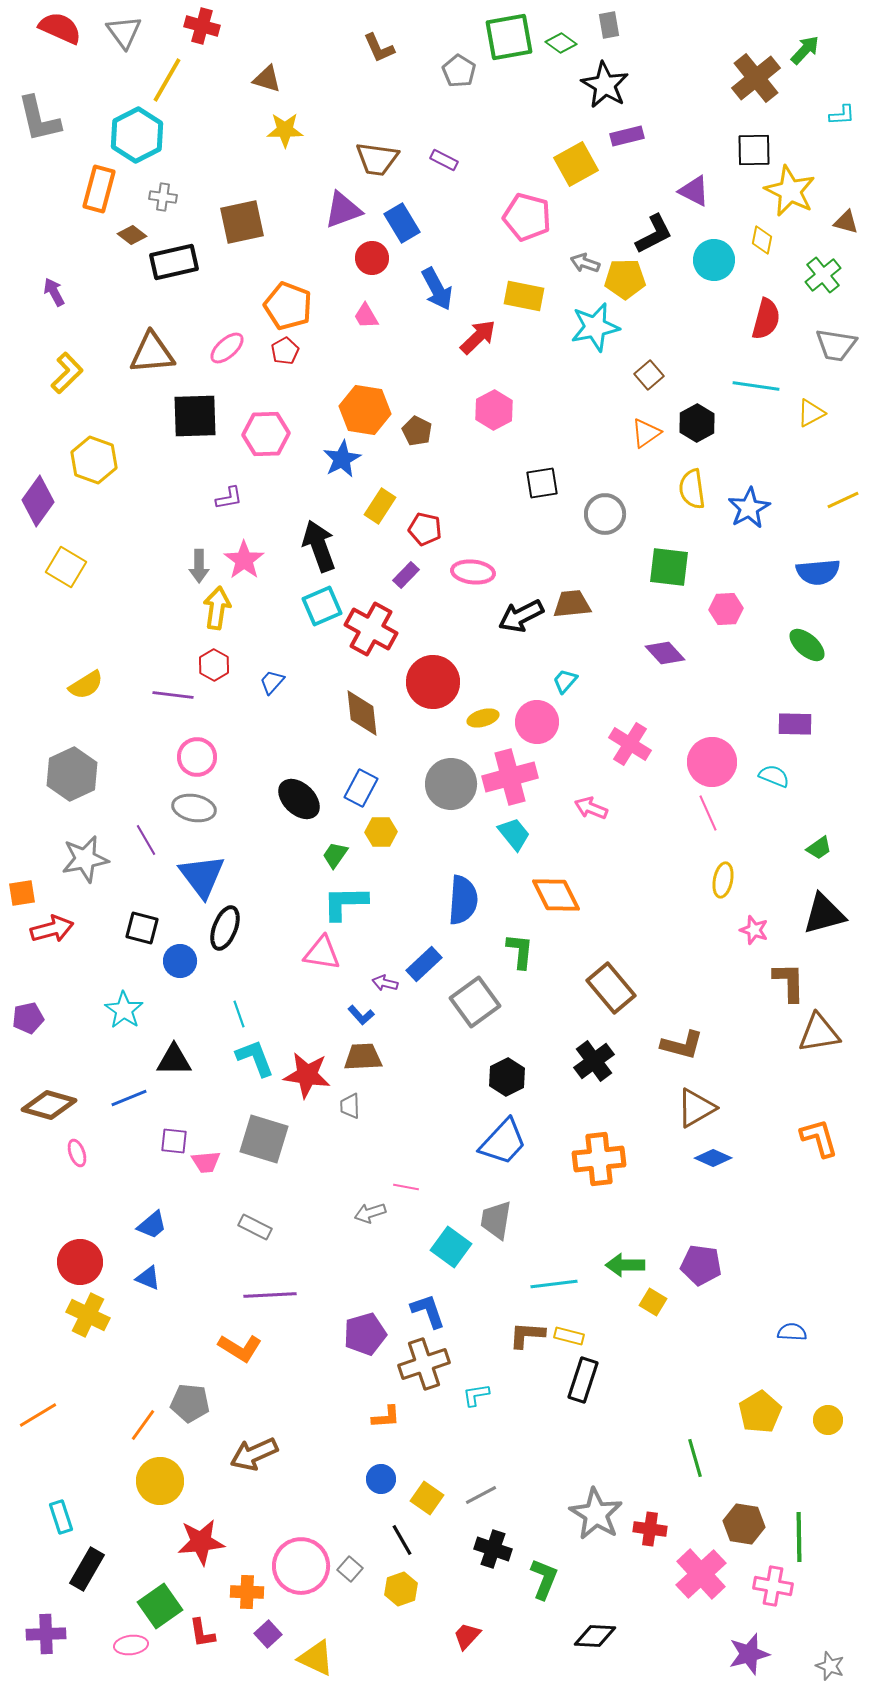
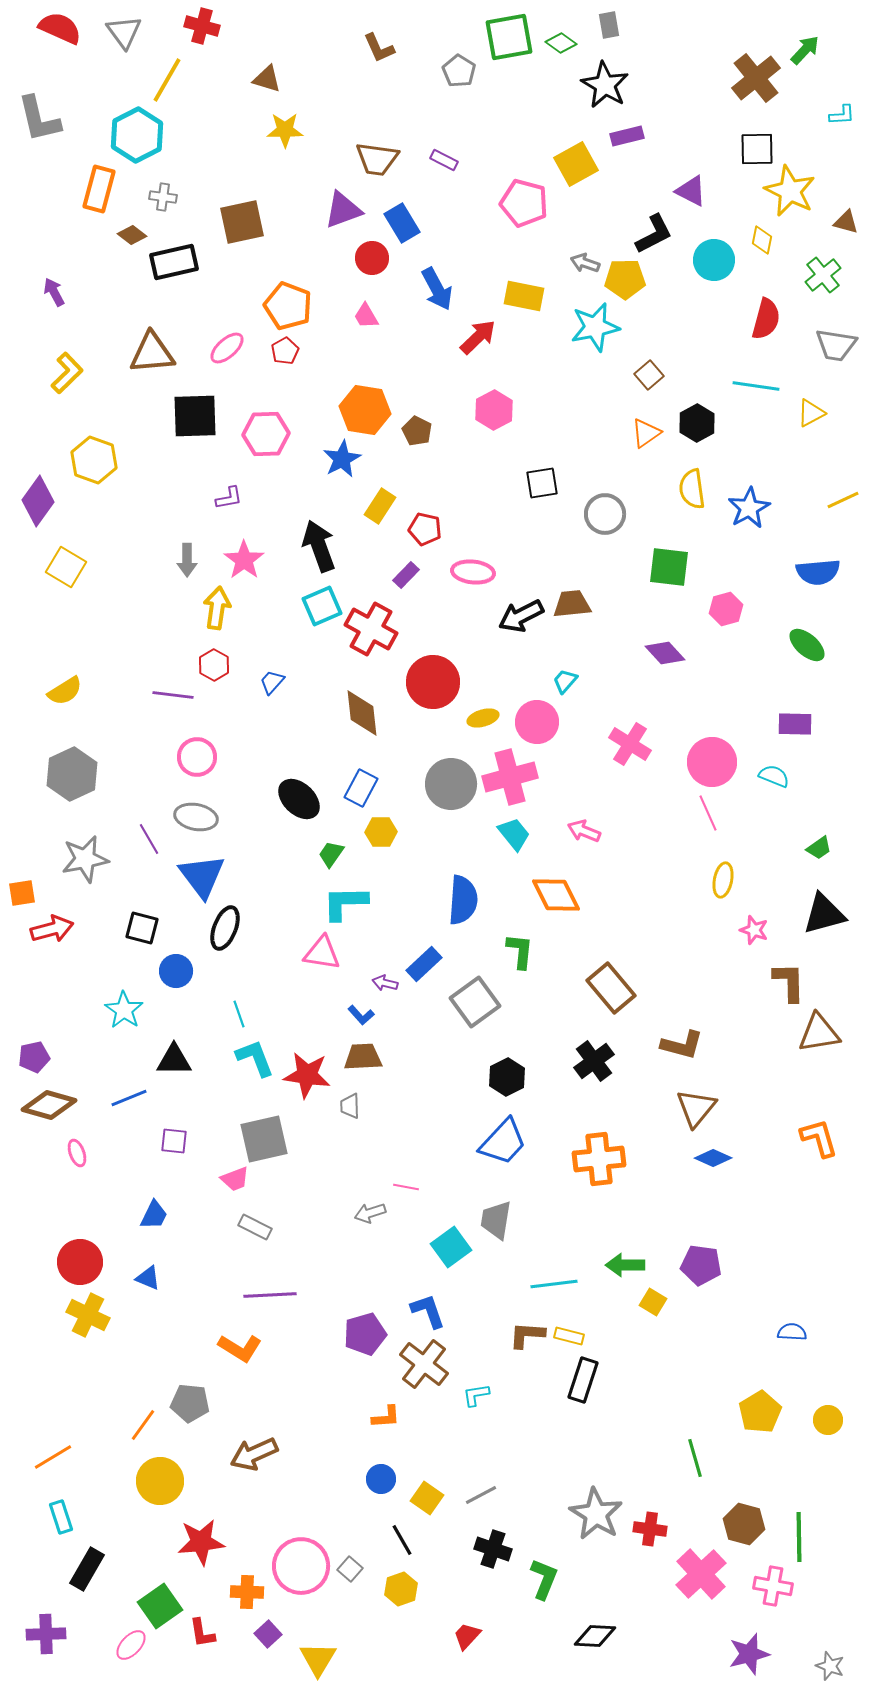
black square at (754, 150): moved 3 px right, 1 px up
purple triangle at (694, 191): moved 3 px left
pink pentagon at (527, 217): moved 3 px left, 14 px up
gray arrow at (199, 566): moved 12 px left, 6 px up
pink hexagon at (726, 609): rotated 12 degrees counterclockwise
yellow semicircle at (86, 685): moved 21 px left, 6 px down
gray ellipse at (194, 808): moved 2 px right, 9 px down
pink arrow at (591, 808): moved 7 px left, 23 px down
purple line at (146, 840): moved 3 px right, 1 px up
green trapezoid at (335, 855): moved 4 px left, 1 px up
blue circle at (180, 961): moved 4 px left, 10 px down
purple pentagon at (28, 1018): moved 6 px right, 39 px down
brown triangle at (696, 1108): rotated 21 degrees counterclockwise
gray square at (264, 1139): rotated 30 degrees counterclockwise
pink trapezoid at (206, 1162): moved 29 px right, 17 px down; rotated 16 degrees counterclockwise
blue trapezoid at (152, 1225): moved 2 px right, 10 px up; rotated 24 degrees counterclockwise
cyan square at (451, 1247): rotated 18 degrees clockwise
brown cross at (424, 1364): rotated 33 degrees counterclockwise
orange line at (38, 1415): moved 15 px right, 42 px down
brown hexagon at (744, 1524): rotated 6 degrees clockwise
pink ellipse at (131, 1645): rotated 40 degrees counterclockwise
yellow triangle at (316, 1658): moved 2 px right, 1 px down; rotated 36 degrees clockwise
